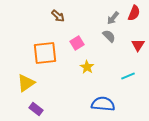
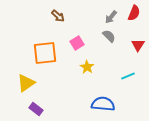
gray arrow: moved 2 px left, 1 px up
